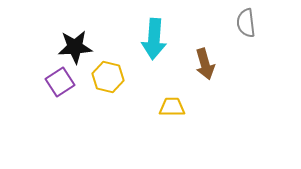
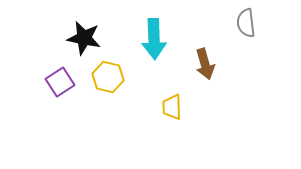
cyan arrow: rotated 6 degrees counterclockwise
black star: moved 9 px right, 9 px up; rotated 16 degrees clockwise
yellow trapezoid: rotated 92 degrees counterclockwise
